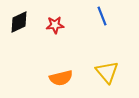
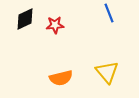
blue line: moved 7 px right, 3 px up
black diamond: moved 6 px right, 3 px up
